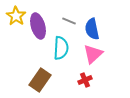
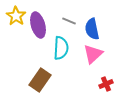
purple ellipse: moved 1 px up
red cross: moved 21 px right, 4 px down
